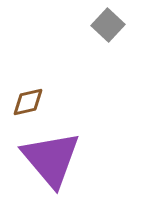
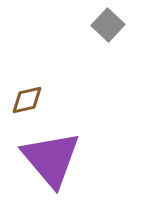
brown diamond: moved 1 px left, 2 px up
